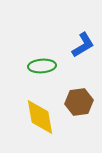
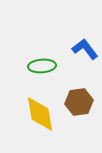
blue L-shape: moved 2 px right, 4 px down; rotated 96 degrees counterclockwise
yellow diamond: moved 3 px up
